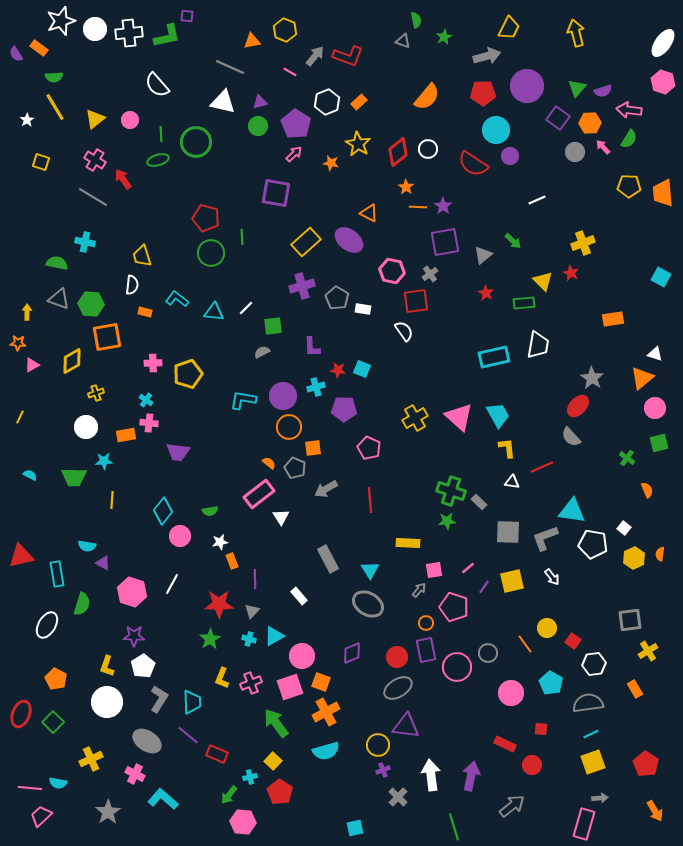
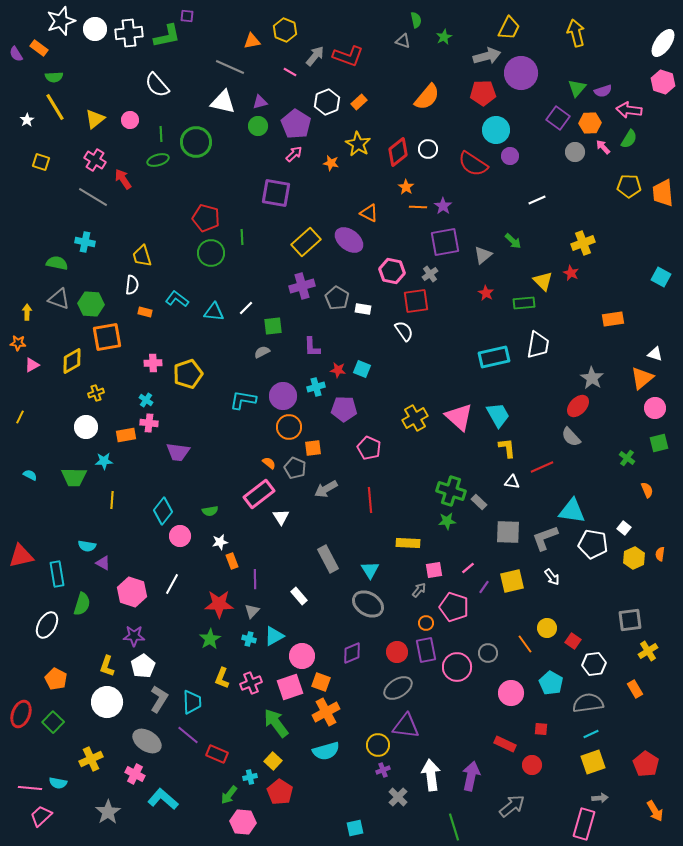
purple circle at (527, 86): moved 6 px left, 13 px up
red circle at (397, 657): moved 5 px up
